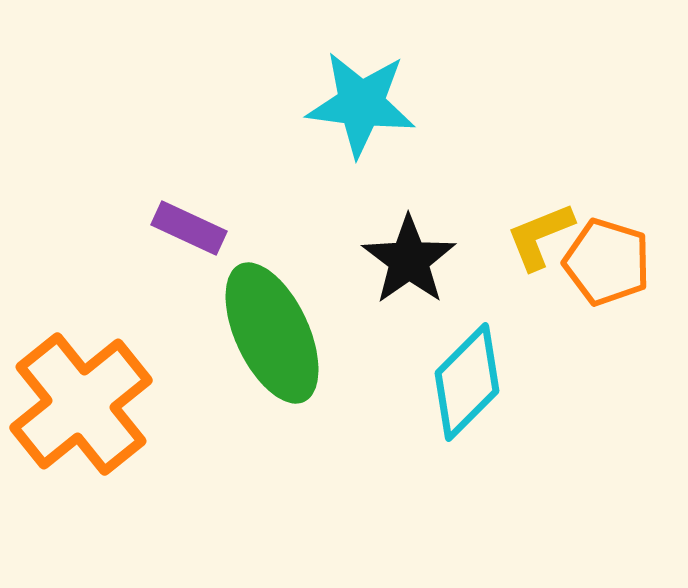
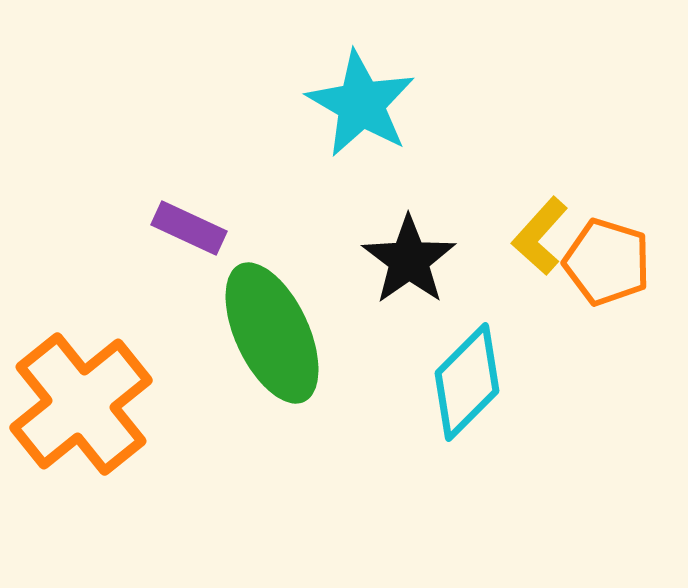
cyan star: rotated 23 degrees clockwise
yellow L-shape: rotated 26 degrees counterclockwise
